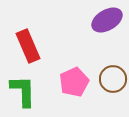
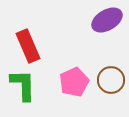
brown circle: moved 2 px left, 1 px down
green L-shape: moved 6 px up
